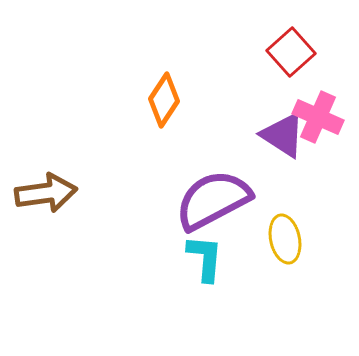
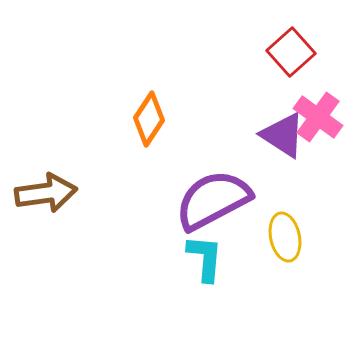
orange diamond: moved 15 px left, 19 px down
pink cross: rotated 12 degrees clockwise
yellow ellipse: moved 2 px up
